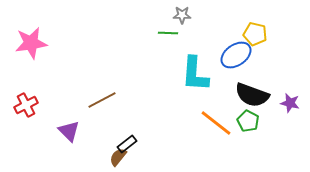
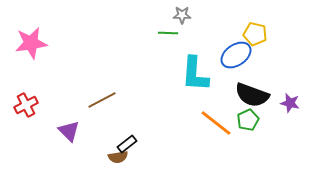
green pentagon: moved 1 px up; rotated 20 degrees clockwise
brown semicircle: rotated 138 degrees counterclockwise
